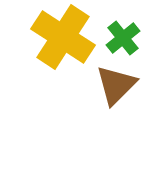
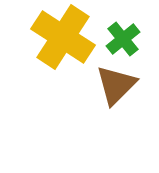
green cross: moved 1 px down
